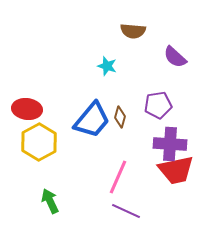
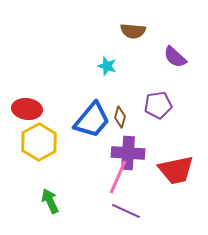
purple cross: moved 42 px left, 9 px down
